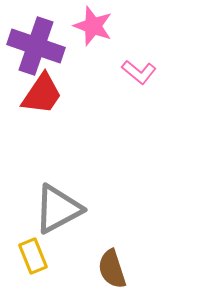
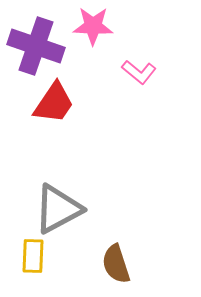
pink star: rotated 18 degrees counterclockwise
red trapezoid: moved 12 px right, 9 px down
yellow rectangle: rotated 24 degrees clockwise
brown semicircle: moved 4 px right, 5 px up
